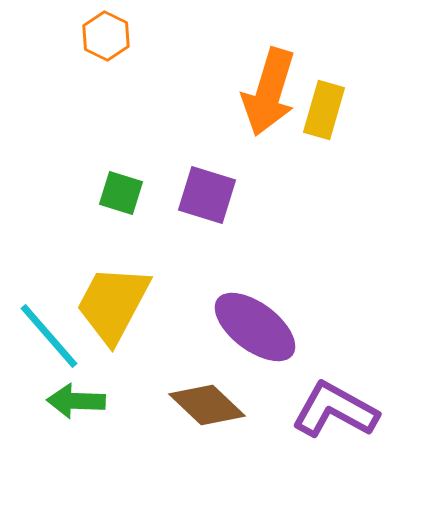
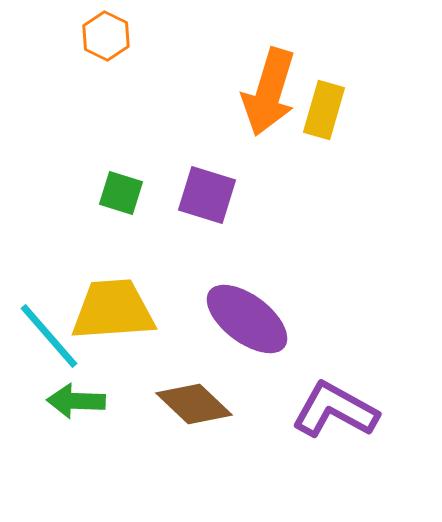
yellow trapezoid: moved 6 px down; rotated 58 degrees clockwise
purple ellipse: moved 8 px left, 8 px up
brown diamond: moved 13 px left, 1 px up
